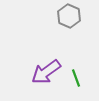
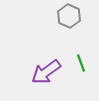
green line: moved 5 px right, 15 px up
